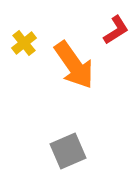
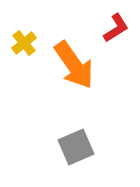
red L-shape: moved 2 px up
gray square: moved 8 px right, 4 px up
